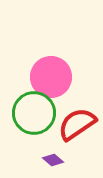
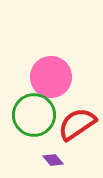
green circle: moved 2 px down
purple diamond: rotated 10 degrees clockwise
